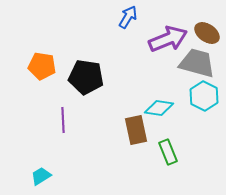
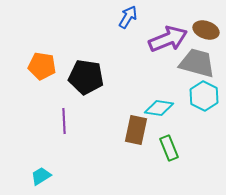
brown ellipse: moved 1 px left, 3 px up; rotated 15 degrees counterclockwise
purple line: moved 1 px right, 1 px down
brown rectangle: rotated 24 degrees clockwise
green rectangle: moved 1 px right, 4 px up
